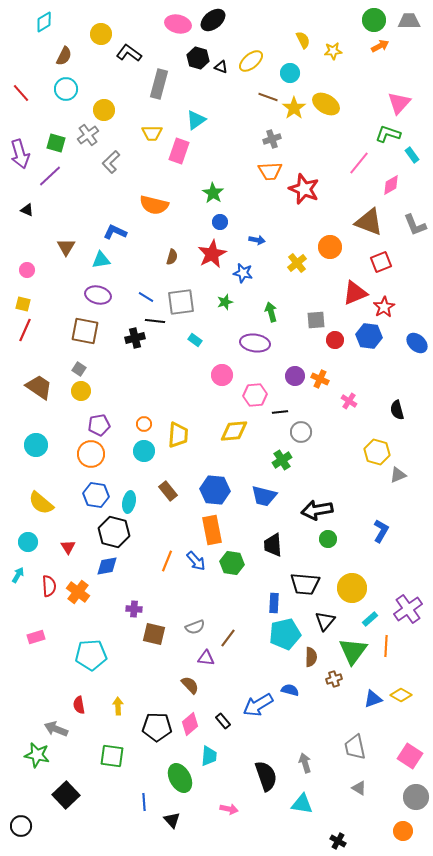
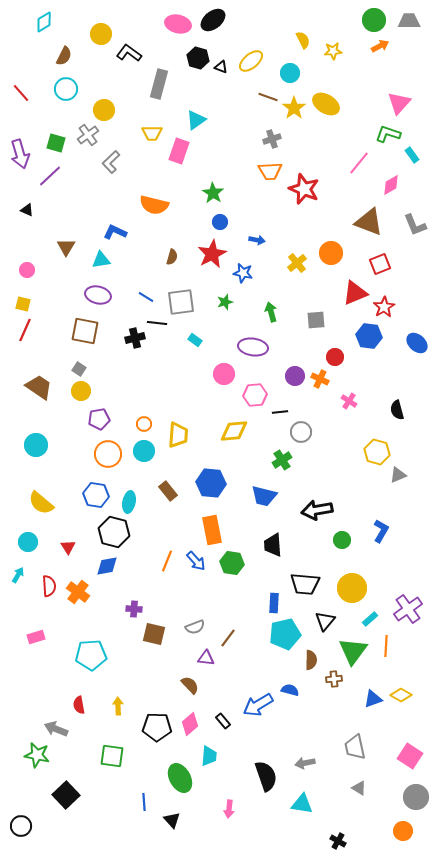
orange circle at (330, 247): moved 1 px right, 6 px down
red square at (381, 262): moved 1 px left, 2 px down
black line at (155, 321): moved 2 px right, 2 px down
red circle at (335, 340): moved 17 px down
purple ellipse at (255, 343): moved 2 px left, 4 px down
pink circle at (222, 375): moved 2 px right, 1 px up
purple pentagon at (99, 425): moved 6 px up
orange circle at (91, 454): moved 17 px right
blue hexagon at (215, 490): moved 4 px left, 7 px up
green circle at (328, 539): moved 14 px right, 1 px down
brown semicircle at (311, 657): moved 3 px down
brown cross at (334, 679): rotated 14 degrees clockwise
gray arrow at (305, 763): rotated 84 degrees counterclockwise
pink arrow at (229, 809): rotated 84 degrees clockwise
